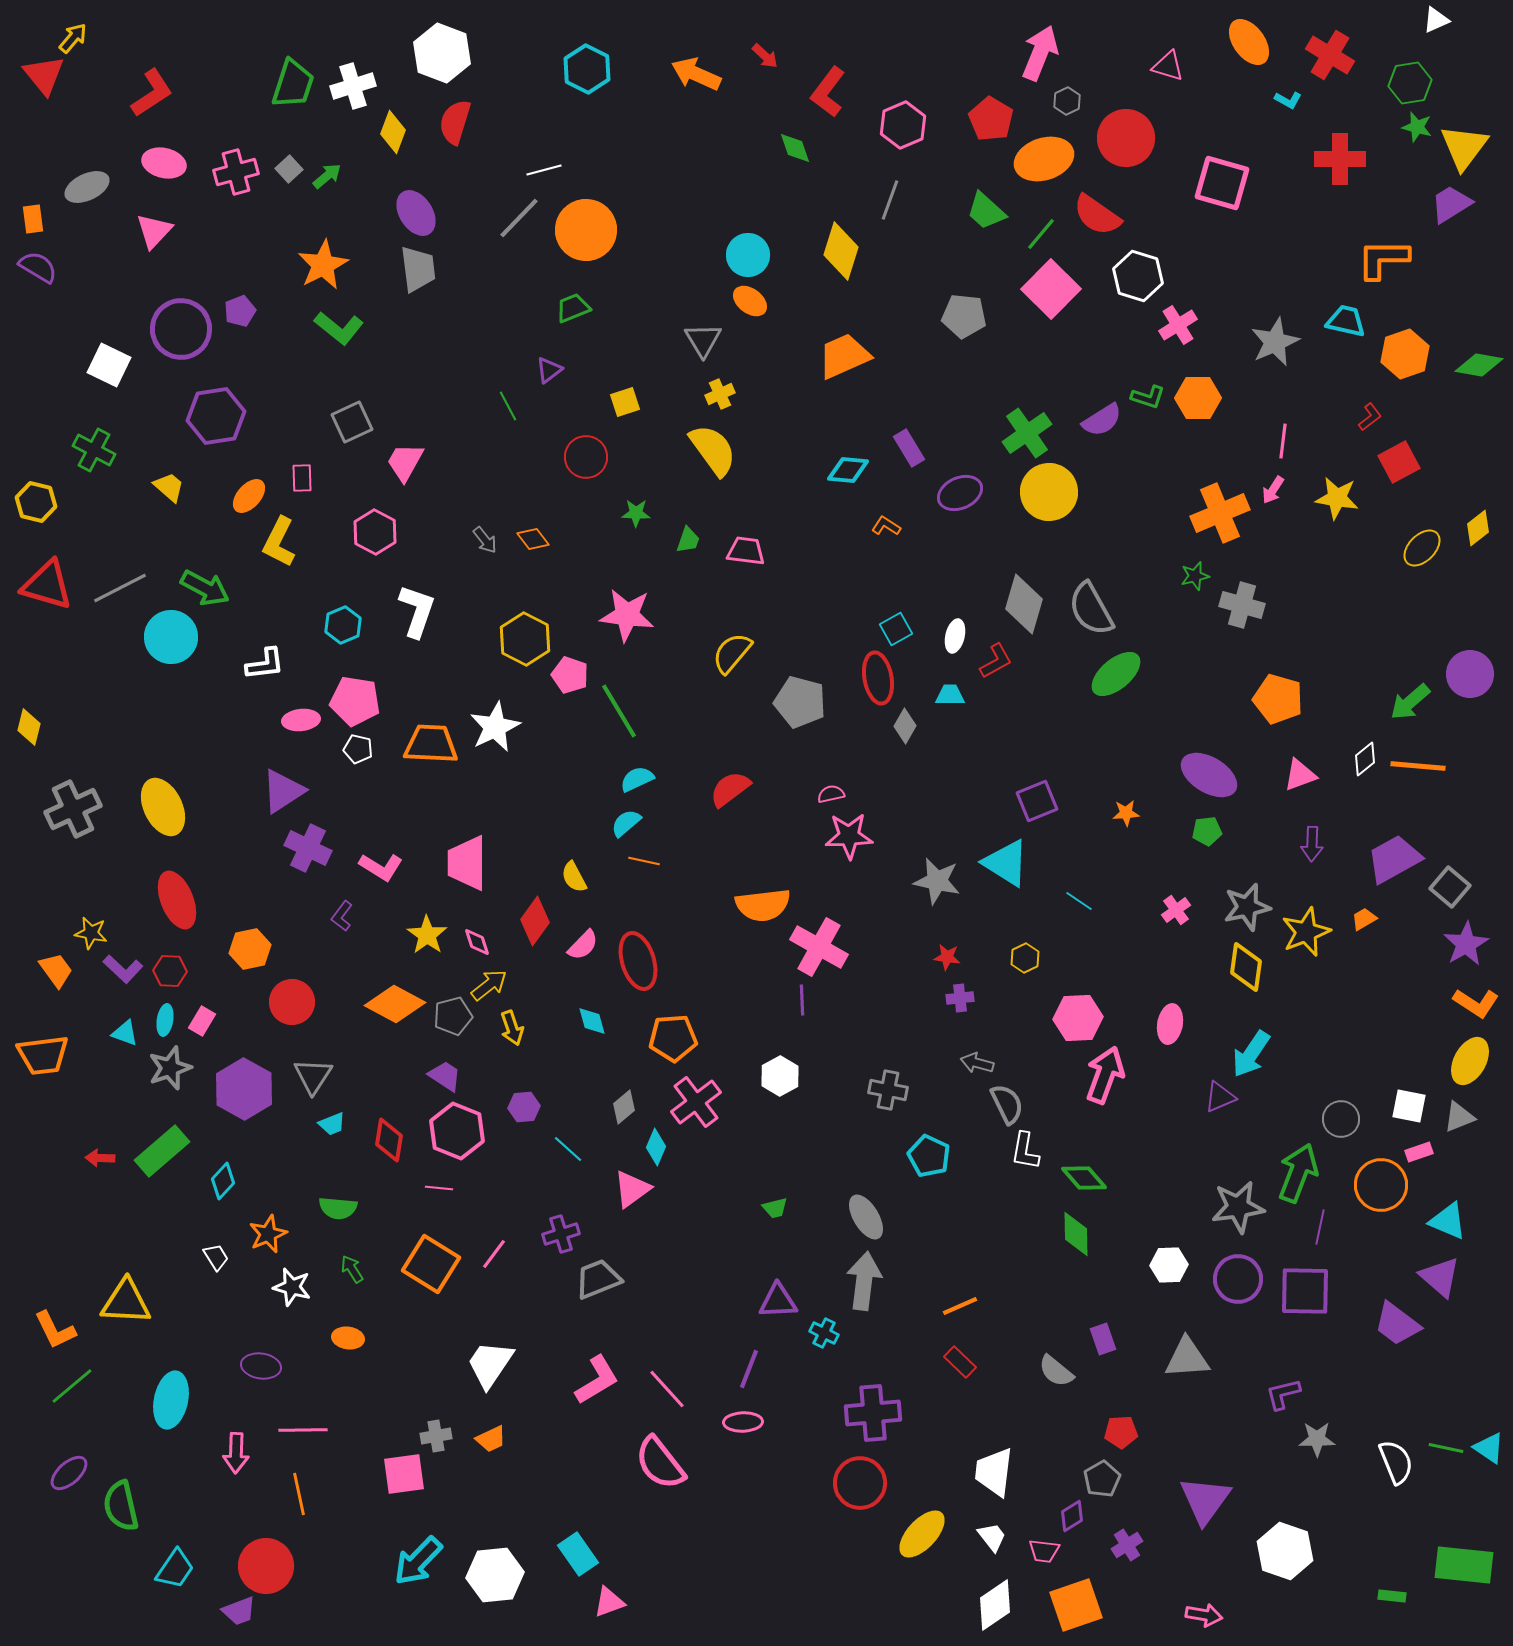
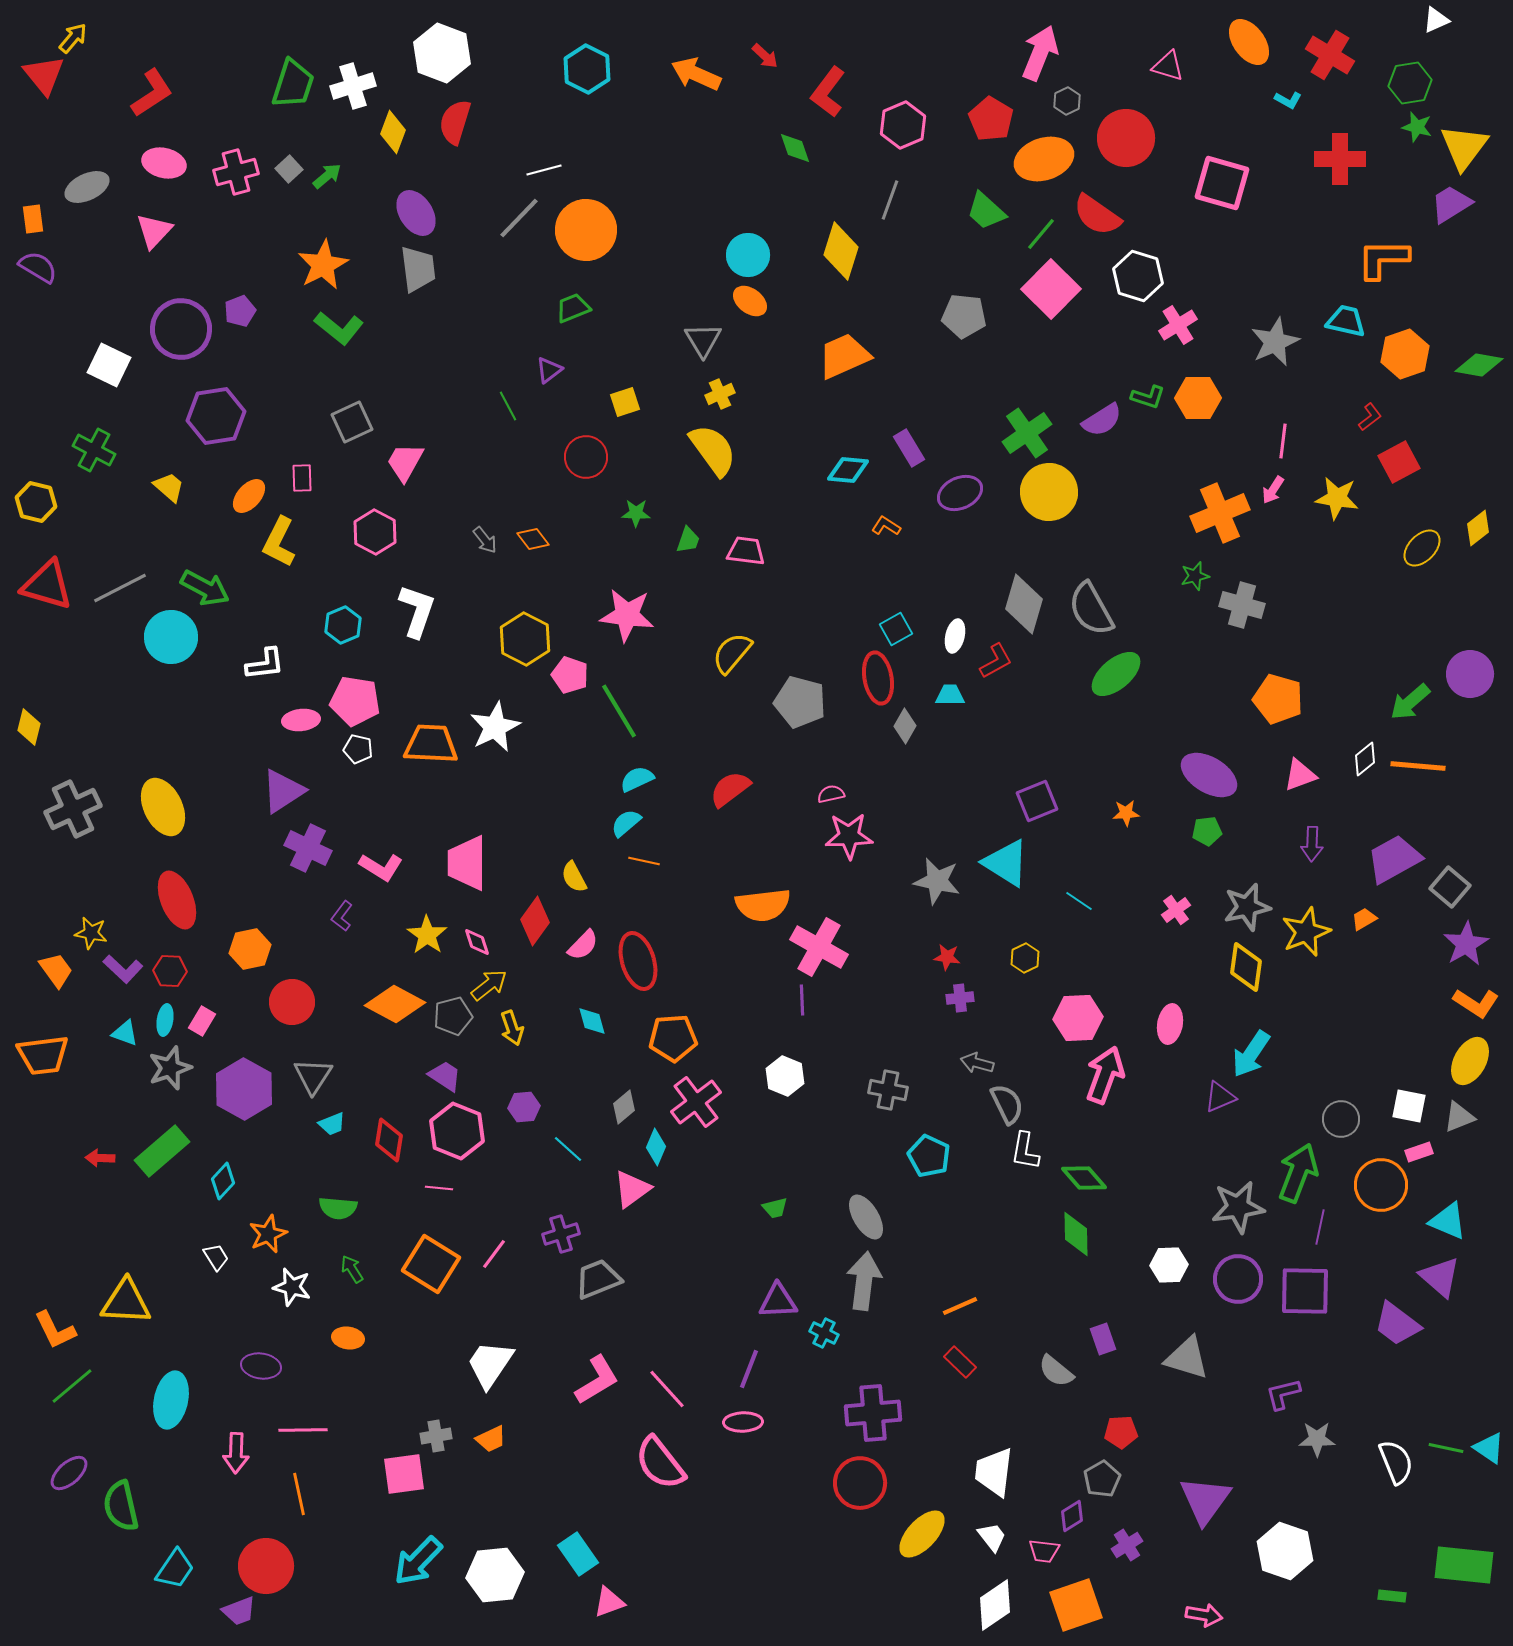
white hexagon at (780, 1076): moved 5 px right; rotated 9 degrees counterclockwise
gray triangle at (1187, 1358): rotated 21 degrees clockwise
